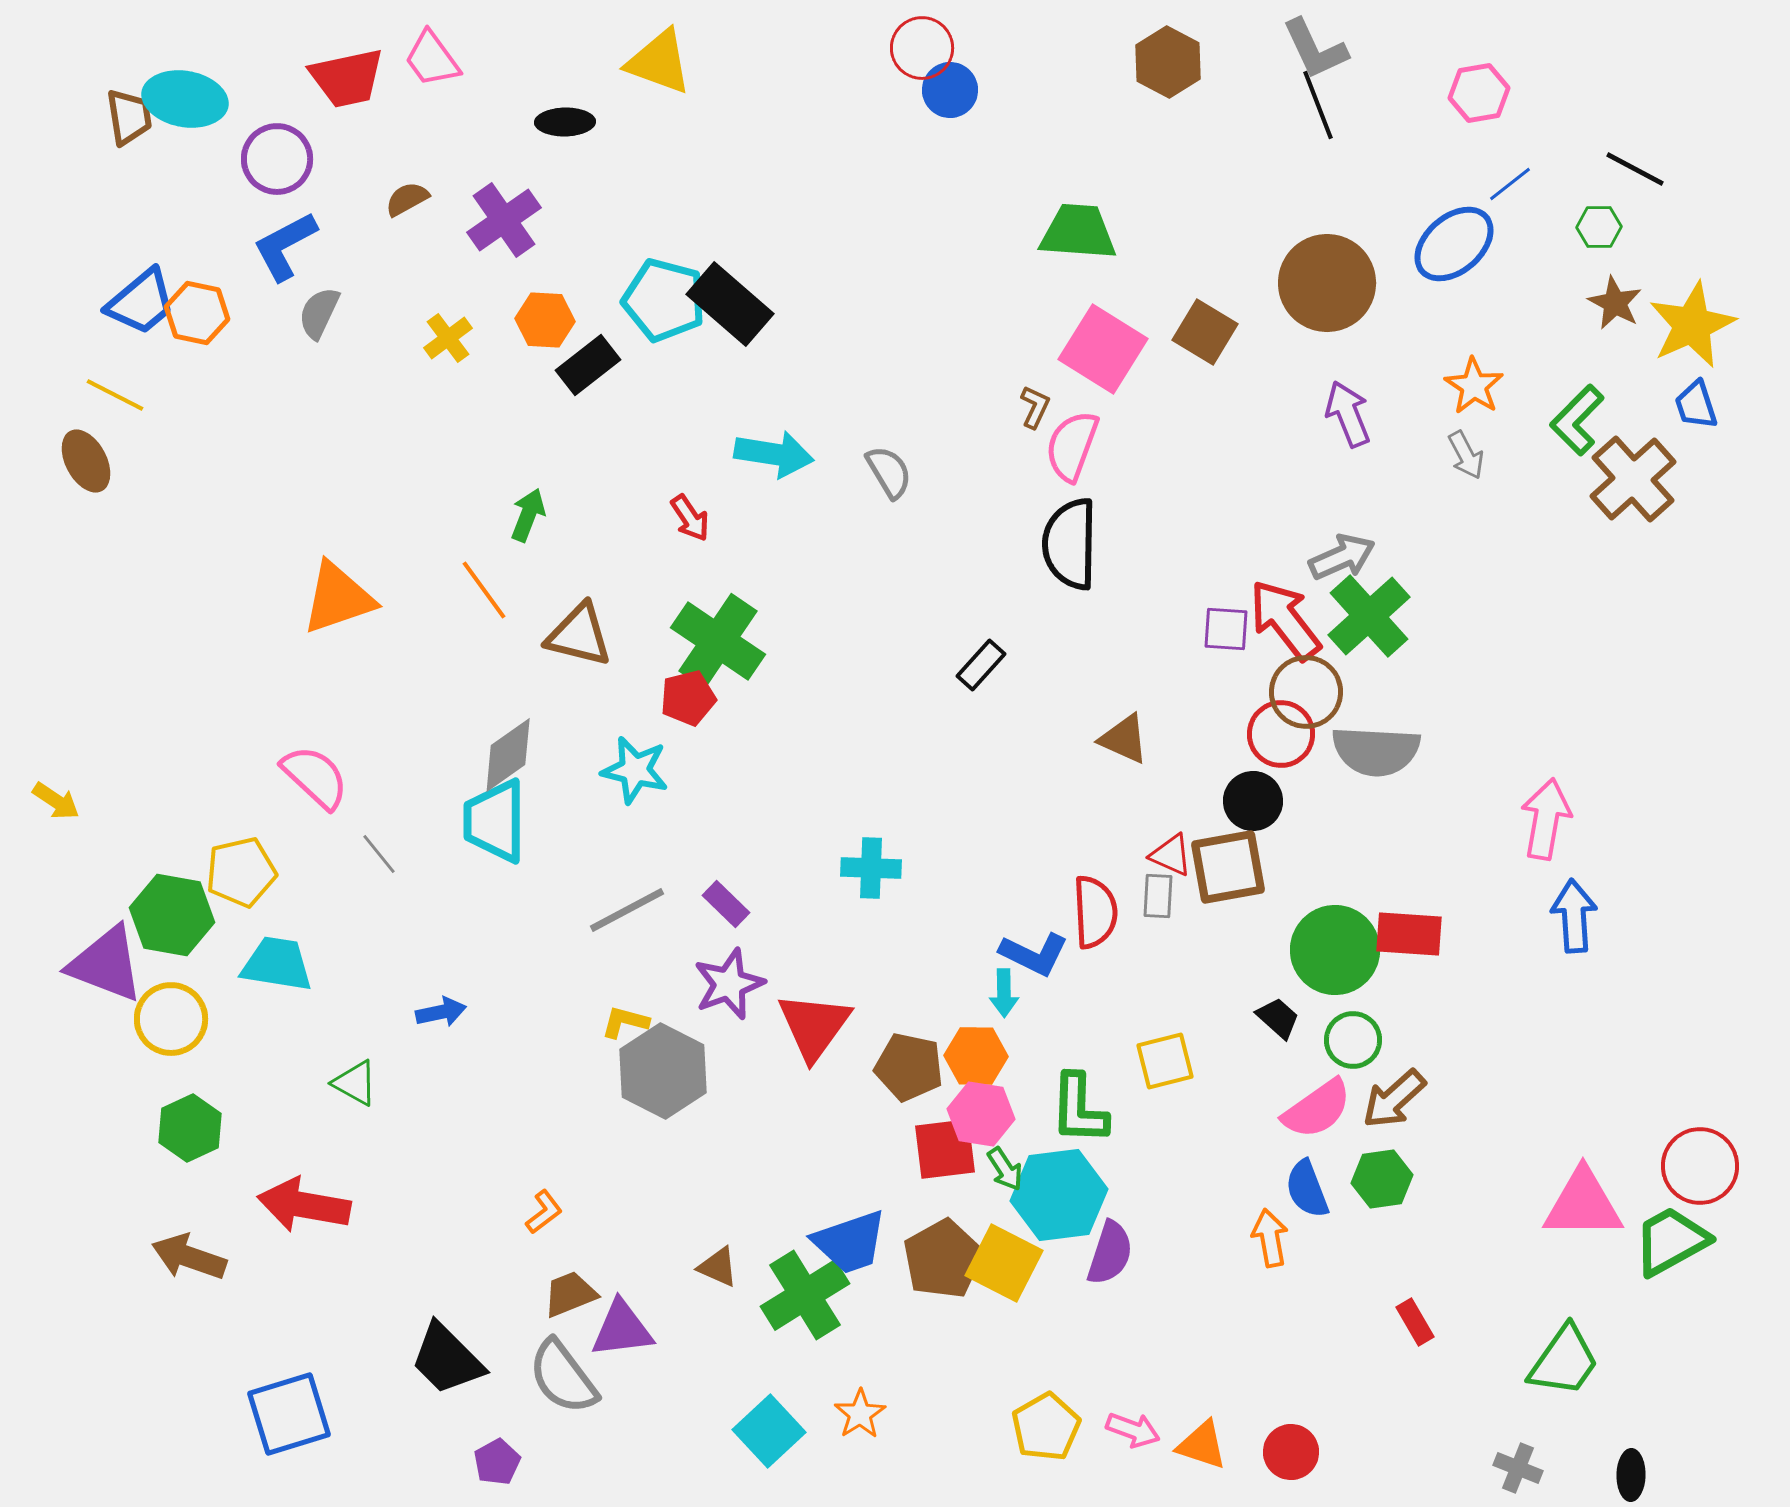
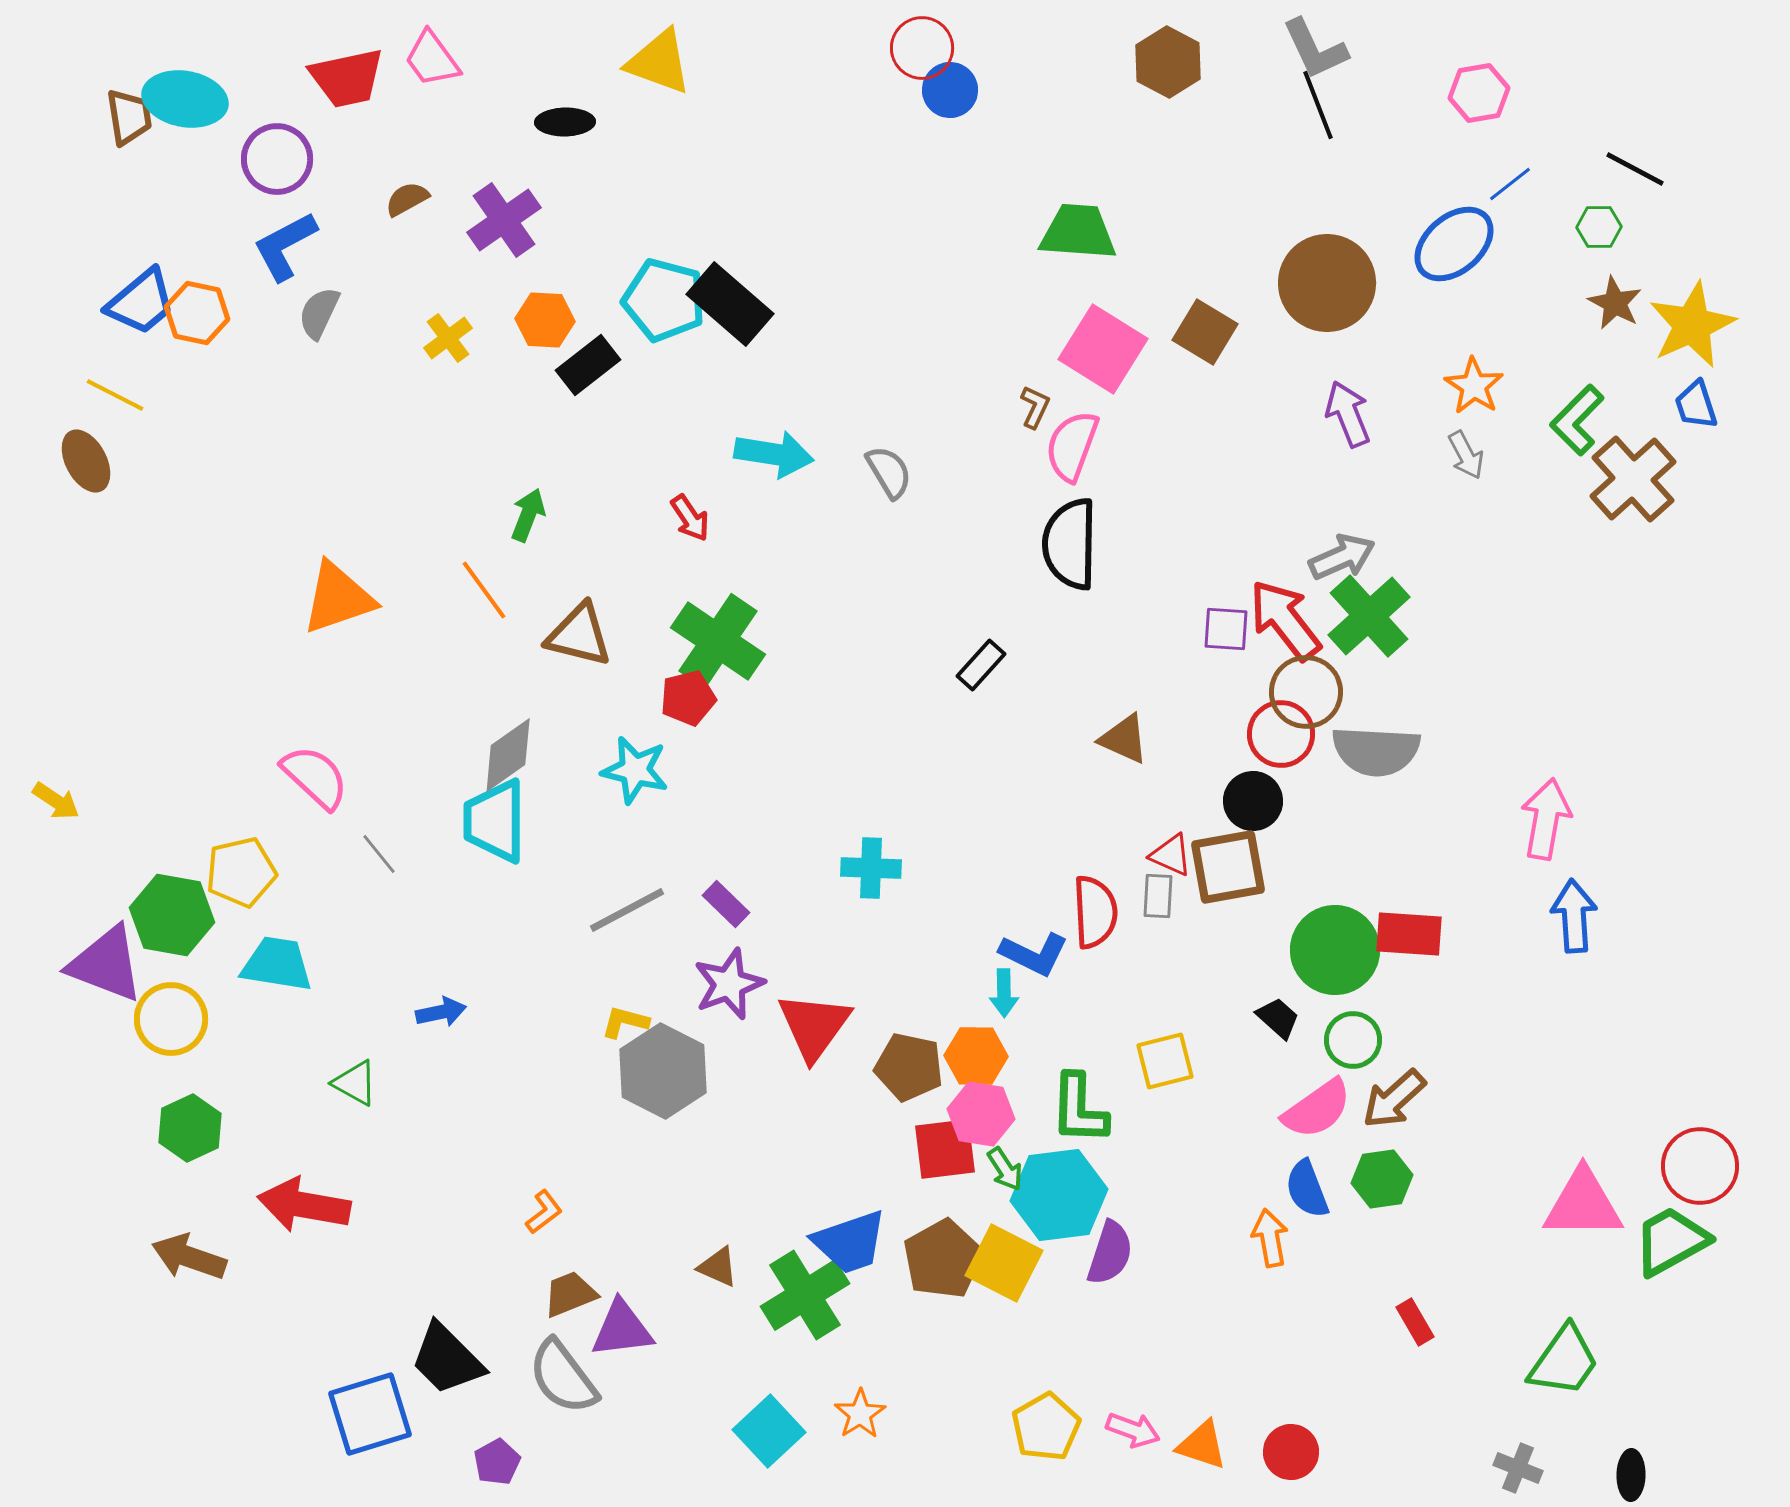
blue square at (289, 1414): moved 81 px right
